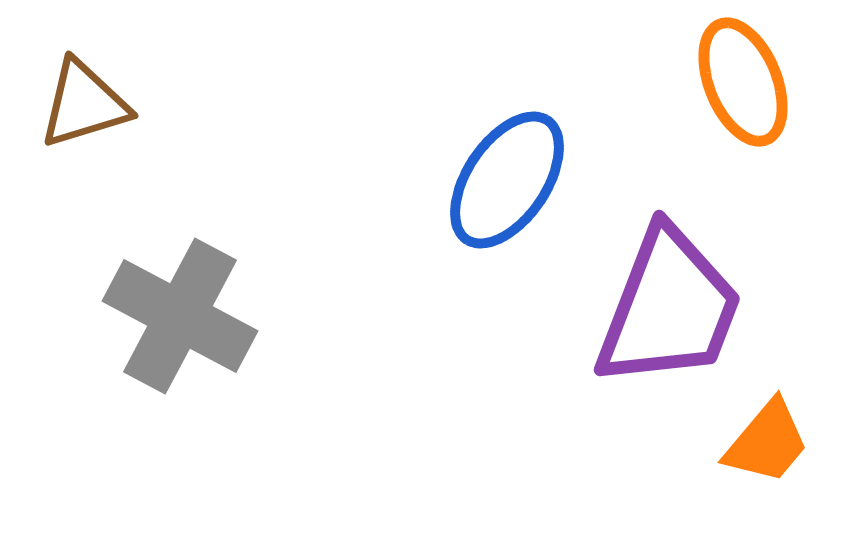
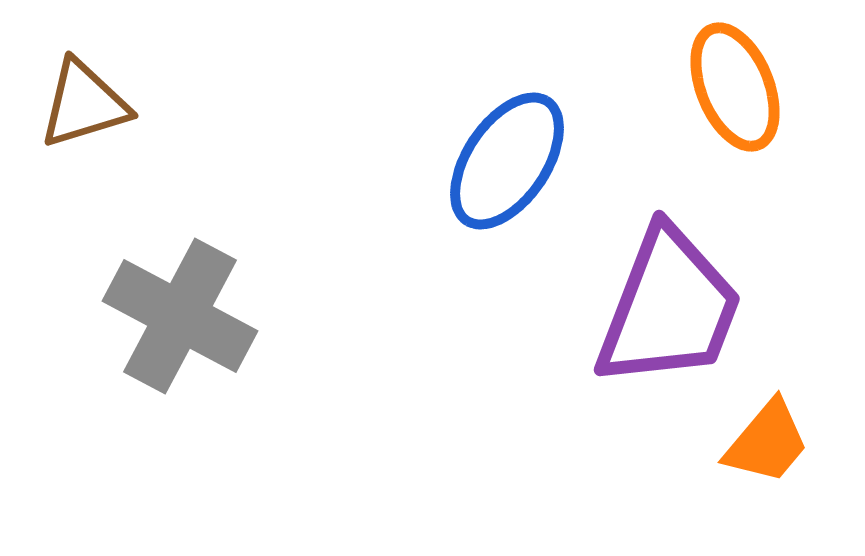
orange ellipse: moved 8 px left, 5 px down
blue ellipse: moved 19 px up
